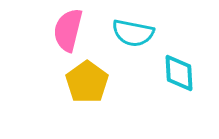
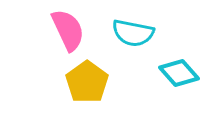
pink semicircle: rotated 141 degrees clockwise
cyan diamond: rotated 39 degrees counterclockwise
